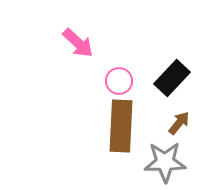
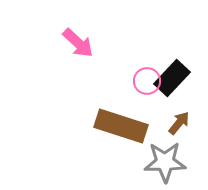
pink circle: moved 28 px right
brown rectangle: rotated 75 degrees counterclockwise
